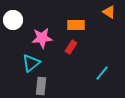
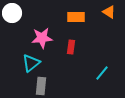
white circle: moved 1 px left, 7 px up
orange rectangle: moved 8 px up
red rectangle: rotated 24 degrees counterclockwise
